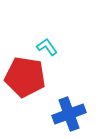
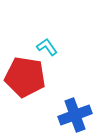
blue cross: moved 6 px right, 1 px down
